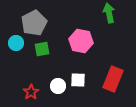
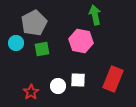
green arrow: moved 14 px left, 2 px down
